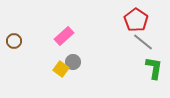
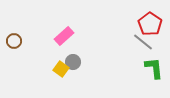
red pentagon: moved 14 px right, 4 px down
green L-shape: rotated 15 degrees counterclockwise
